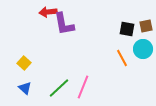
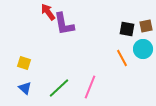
red arrow: rotated 60 degrees clockwise
yellow square: rotated 24 degrees counterclockwise
pink line: moved 7 px right
